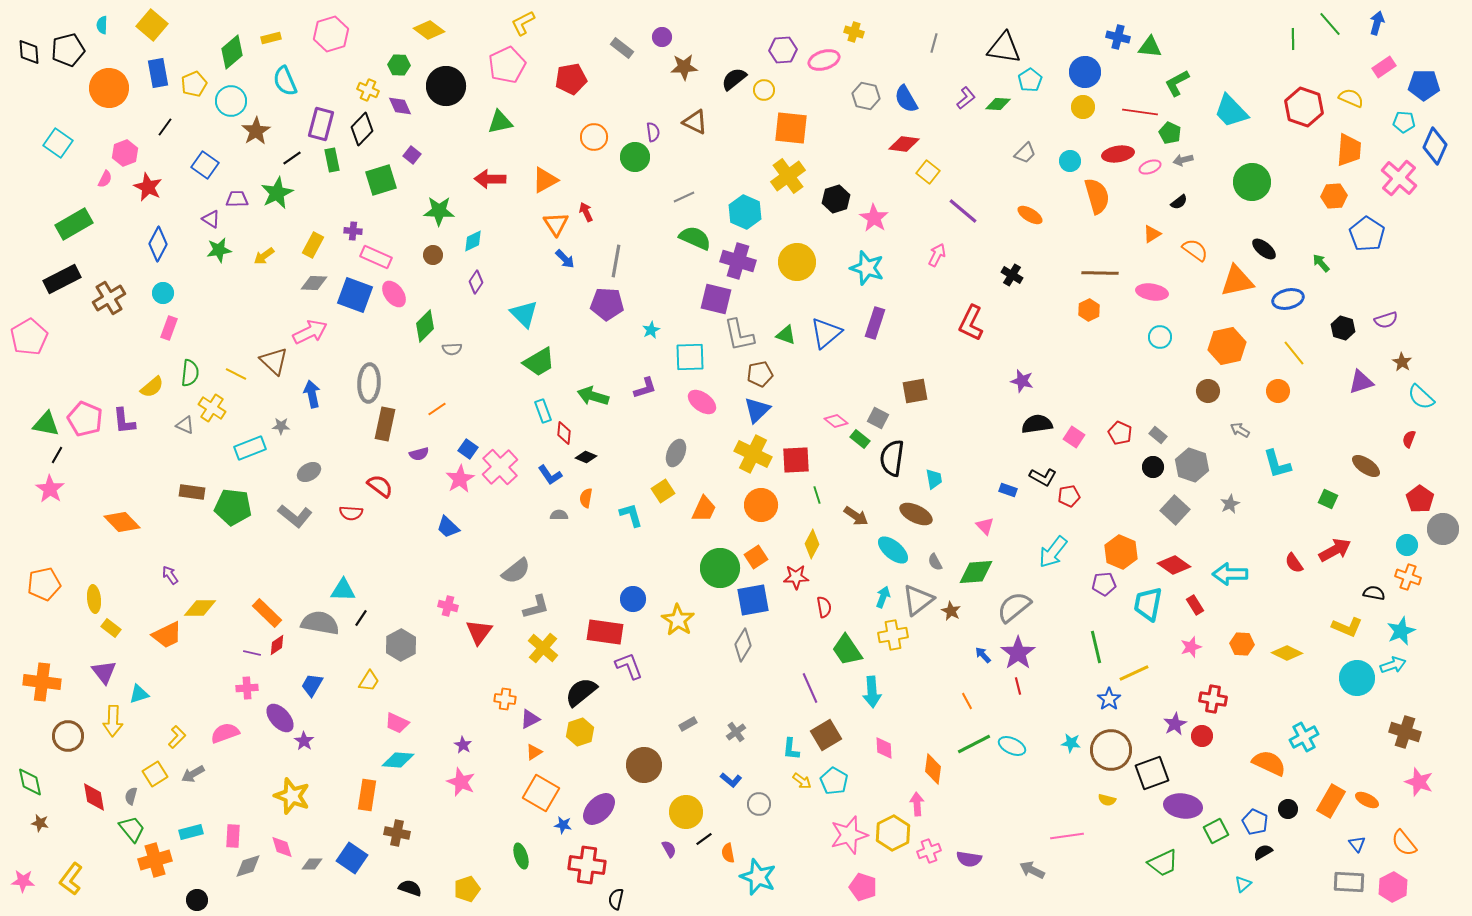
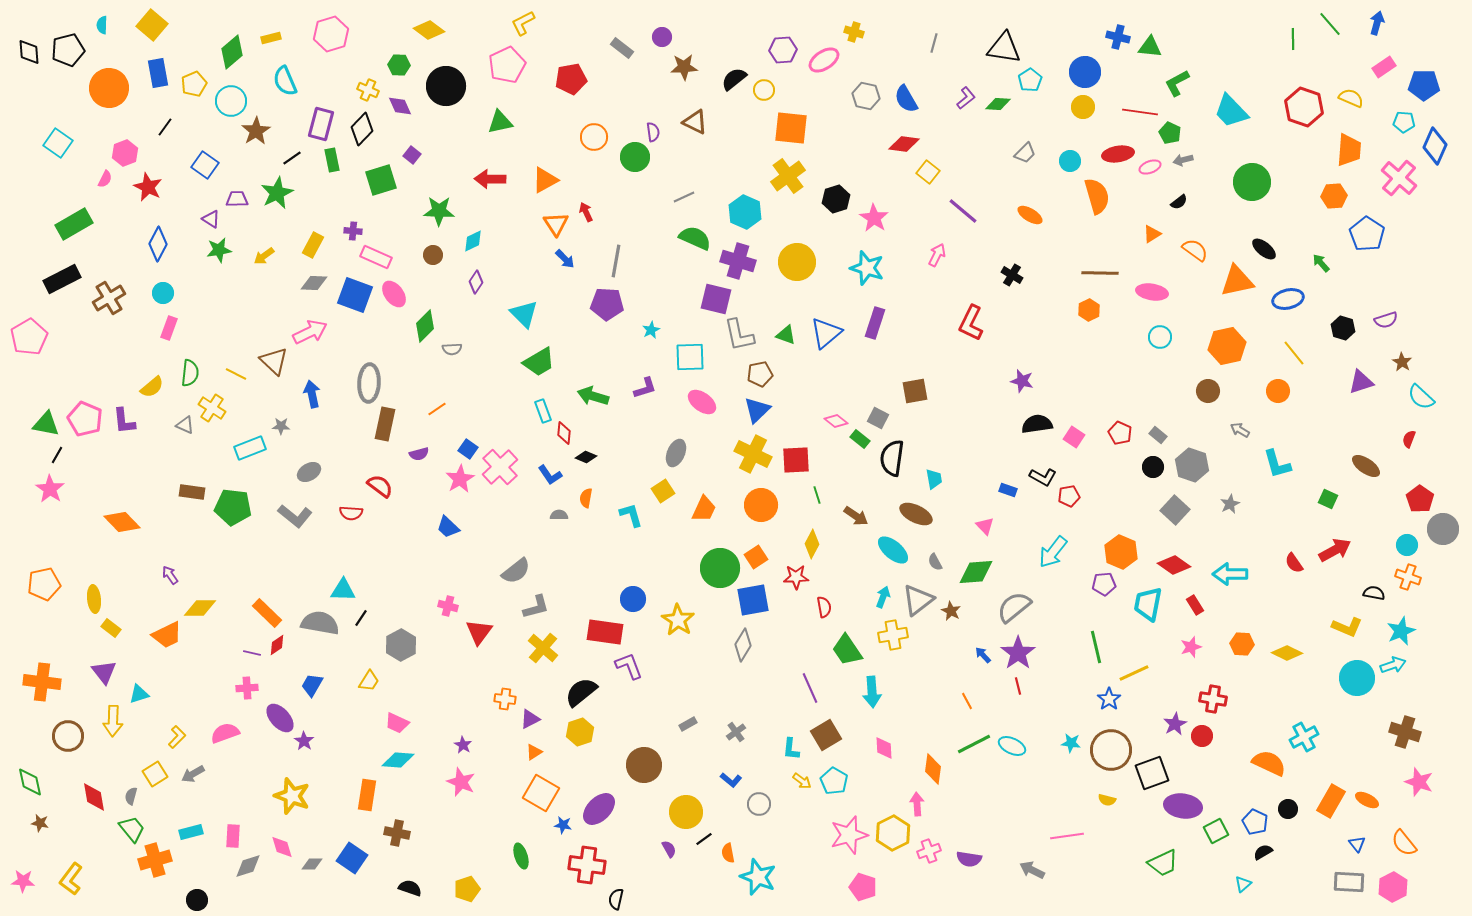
pink ellipse at (824, 60): rotated 16 degrees counterclockwise
